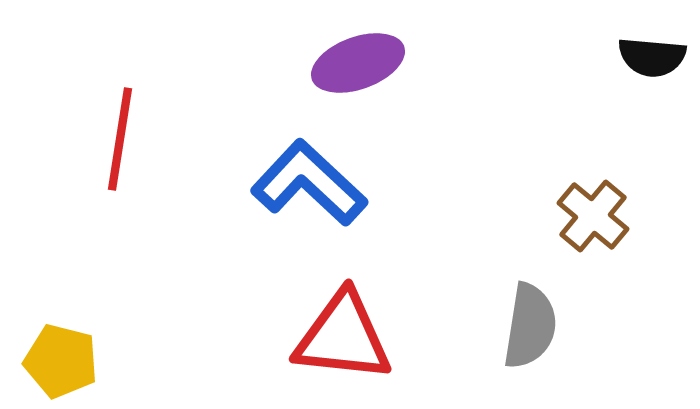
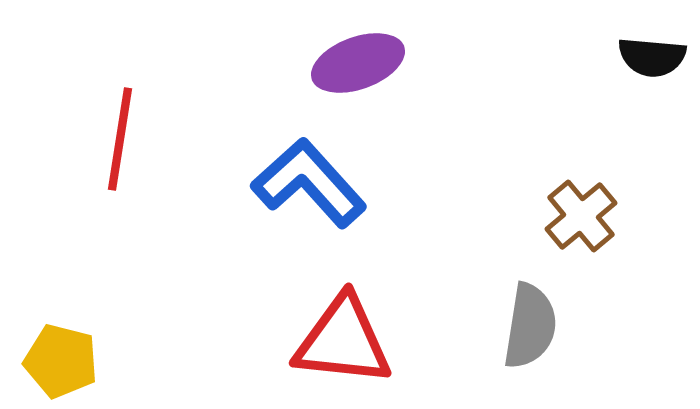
blue L-shape: rotated 5 degrees clockwise
brown cross: moved 12 px left; rotated 10 degrees clockwise
red triangle: moved 4 px down
